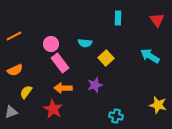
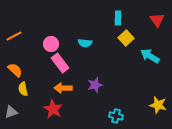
yellow square: moved 20 px right, 20 px up
orange semicircle: rotated 112 degrees counterclockwise
yellow semicircle: moved 3 px left, 3 px up; rotated 48 degrees counterclockwise
